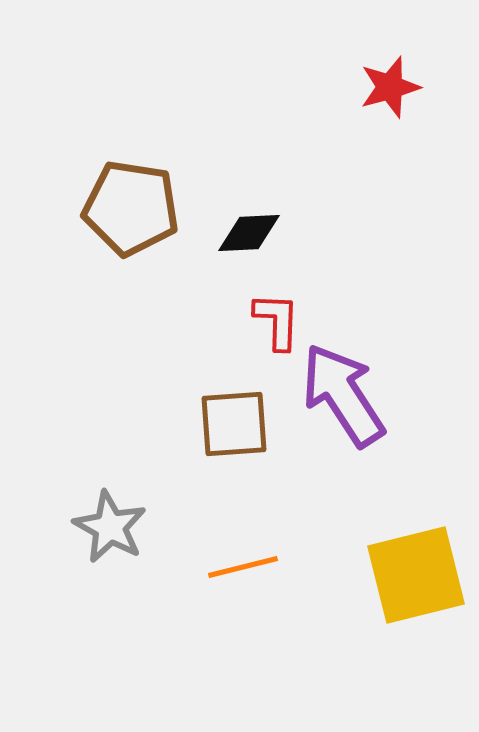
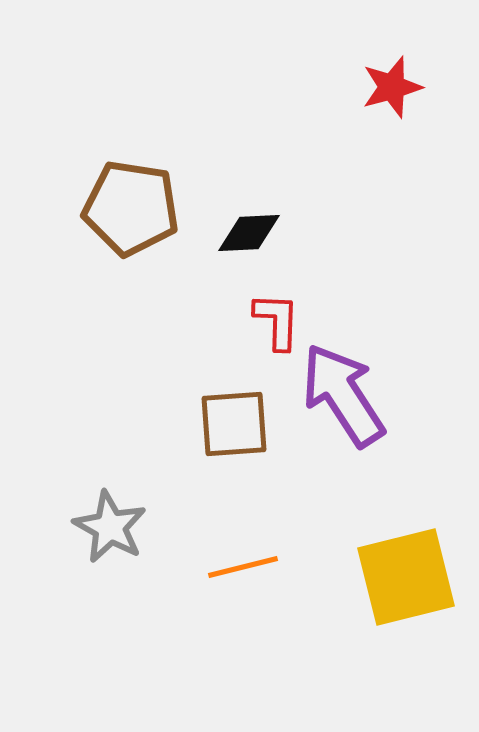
red star: moved 2 px right
yellow square: moved 10 px left, 2 px down
